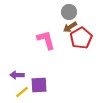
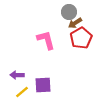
brown arrow: moved 5 px right, 4 px up
purple square: moved 4 px right
